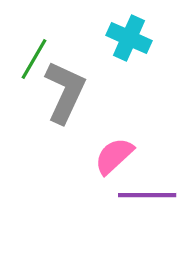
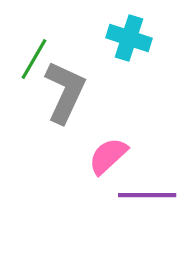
cyan cross: rotated 6 degrees counterclockwise
pink semicircle: moved 6 px left
